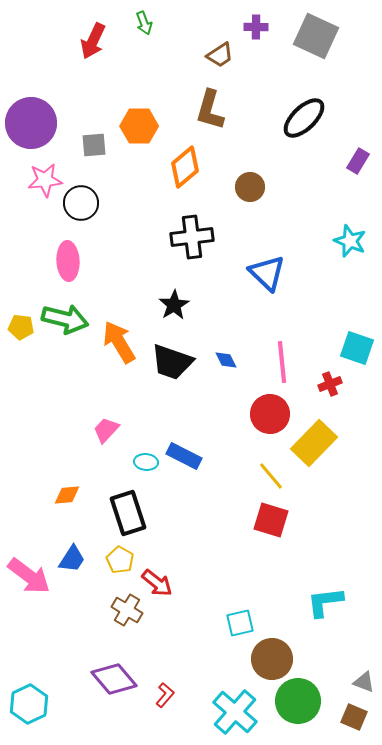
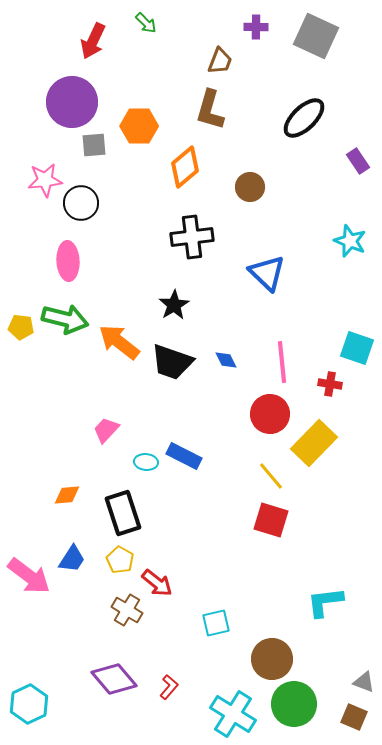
green arrow at (144, 23): moved 2 px right; rotated 25 degrees counterclockwise
brown trapezoid at (220, 55): moved 6 px down; rotated 36 degrees counterclockwise
purple circle at (31, 123): moved 41 px right, 21 px up
purple rectangle at (358, 161): rotated 65 degrees counterclockwise
orange arrow at (119, 342): rotated 21 degrees counterclockwise
red cross at (330, 384): rotated 30 degrees clockwise
black rectangle at (128, 513): moved 5 px left
cyan square at (240, 623): moved 24 px left
red L-shape at (165, 695): moved 4 px right, 8 px up
green circle at (298, 701): moved 4 px left, 3 px down
cyan cross at (235, 712): moved 2 px left, 2 px down; rotated 9 degrees counterclockwise
